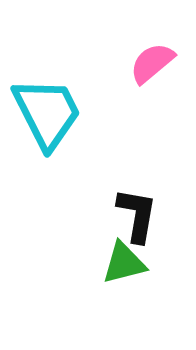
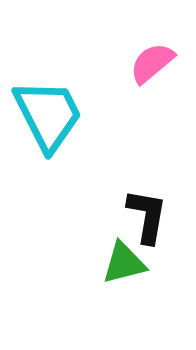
cyan trapezoid: moved 1 px right, 2 px down
black L-shape: moved 10 px right, 1 px down
